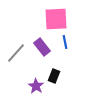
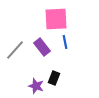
gray line: moved 1 px left, 3 px up
black rectangle: moved 2 px down
purple star: rotated 14 degrees counterclockwise
